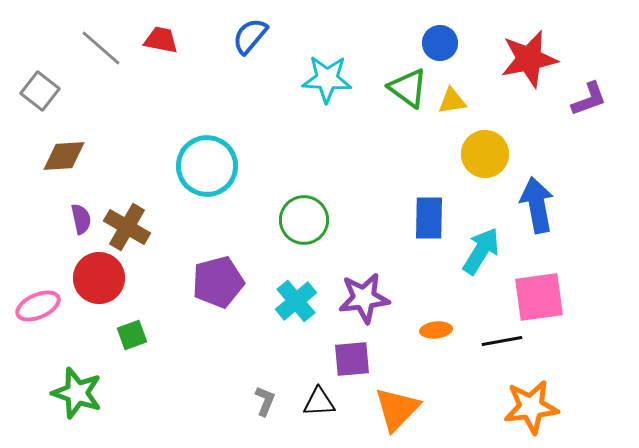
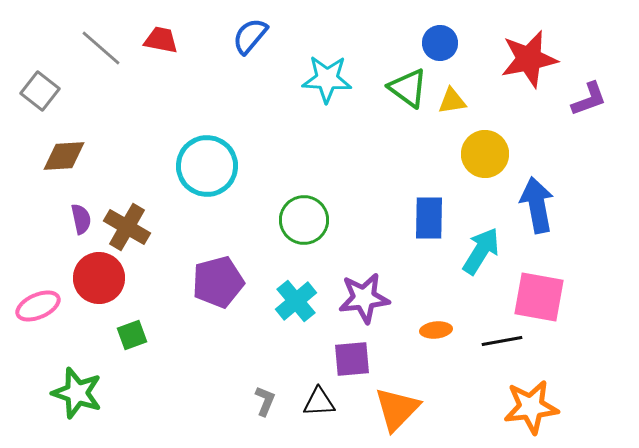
pink square: rotated 18 degrees clockwise
